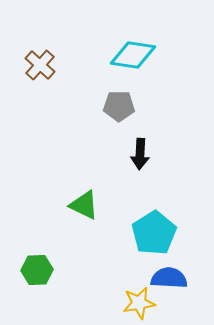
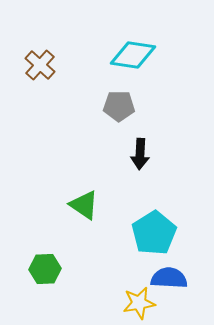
green triangle: rotated 8 degrees clockwise
green hexagon: moved 8 px right, 1 px up
